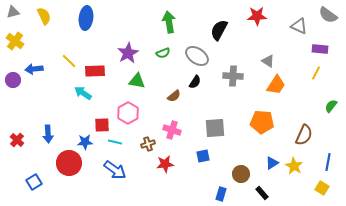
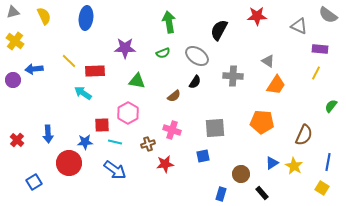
purple star at (128, 53): moved 3 px left, 5 px up; rotated 30 degrees clockwise
